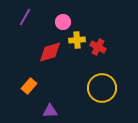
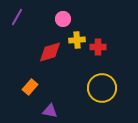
purple line: moved 8 px left
pink circle: moved 3 px up
red cross: rotated 28 degrees counterclockwise
orange rectangle: moved 1 px right, 1 px down
purple triangle: rotated 14 degrees clockwise
